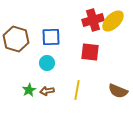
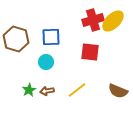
cyan circle: moved 1 px left, 1 px up
yellow line: rotated 42 degrees clockwise
